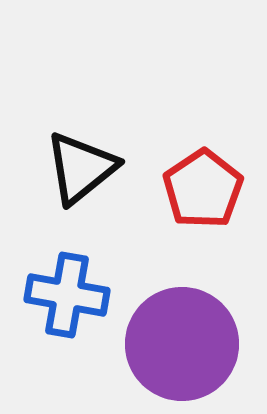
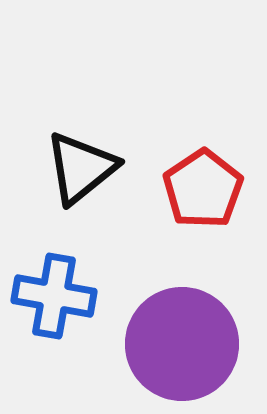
blue cross: moved 13 px left, 1 px down
